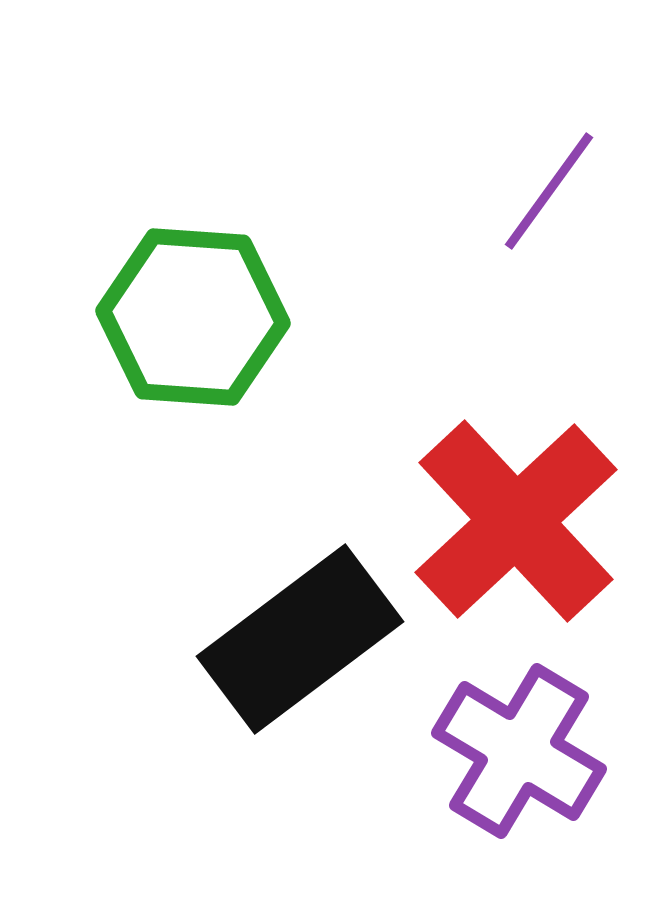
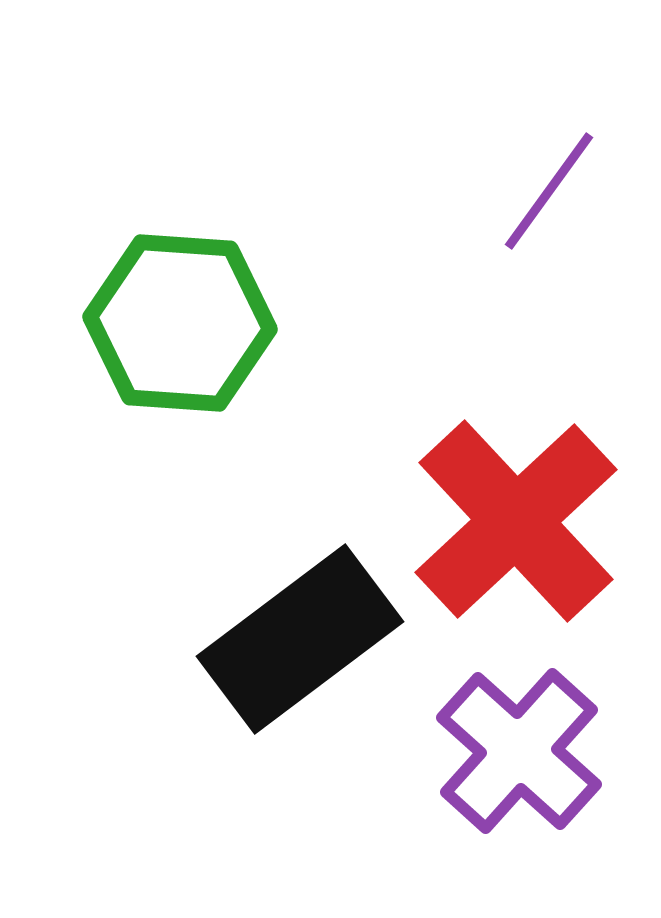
green hexagon: moved 13 px left, 6 px down
purple cross: rotated 11 degrees clockwise
